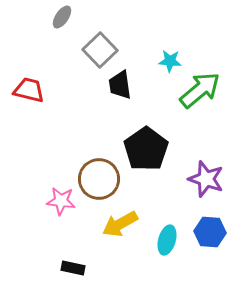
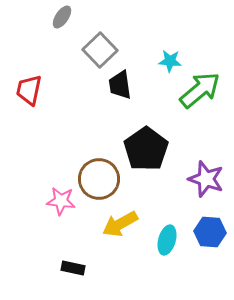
red trapezoid: rotated 92 degrees counterclockwise
